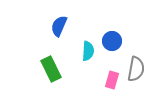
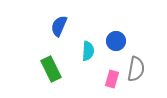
blue circle: moved 4 px right
pink rectangle: moved 1 px up
